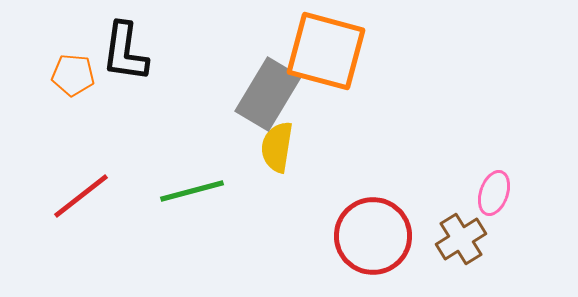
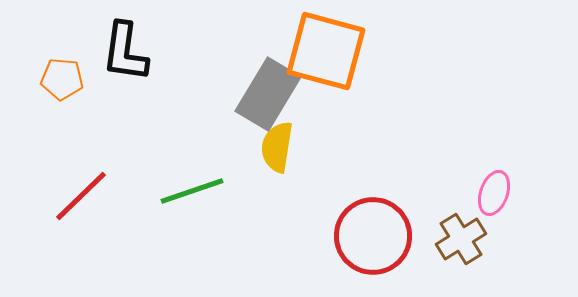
orange pentagon: moved 11 px left, 4 px down
green line: rotated 4 degrees counterclockwise
red line: rotated 6 degrees counterclockwise
